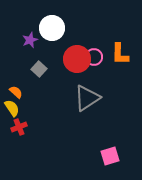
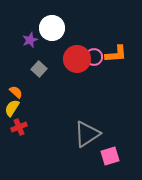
orange L-shape: moved 4 px left; rotated 95 degrees counterclockwise
gray triangle: moved 36 px down
yellow semicircle: rotated 114 degrees counterclockwise
